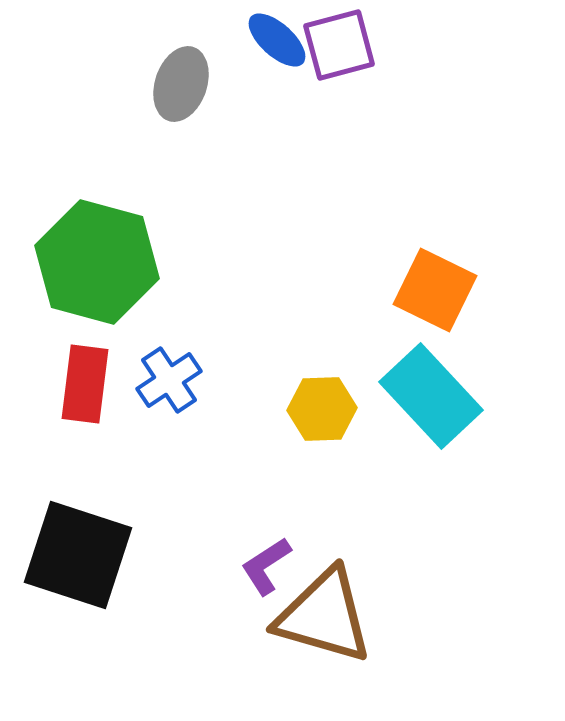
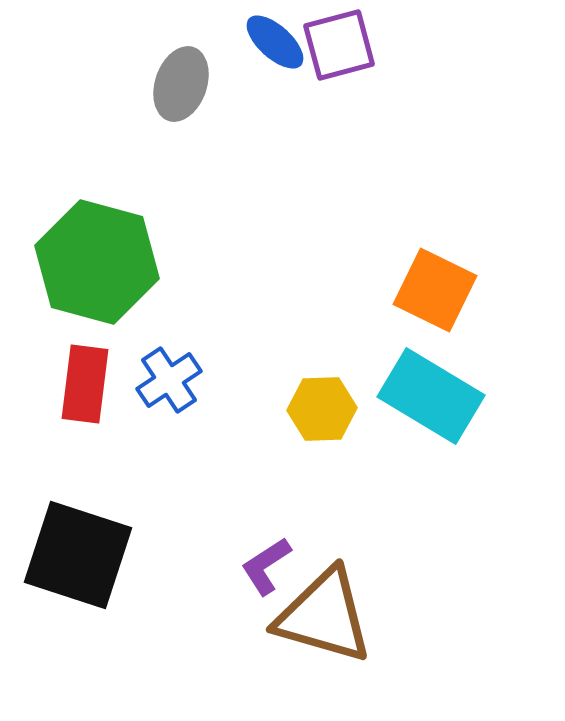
blue ellipse: moved 2 px left, 2 px down
cyan rectangle: rotated 16 degrees counterclockwise
